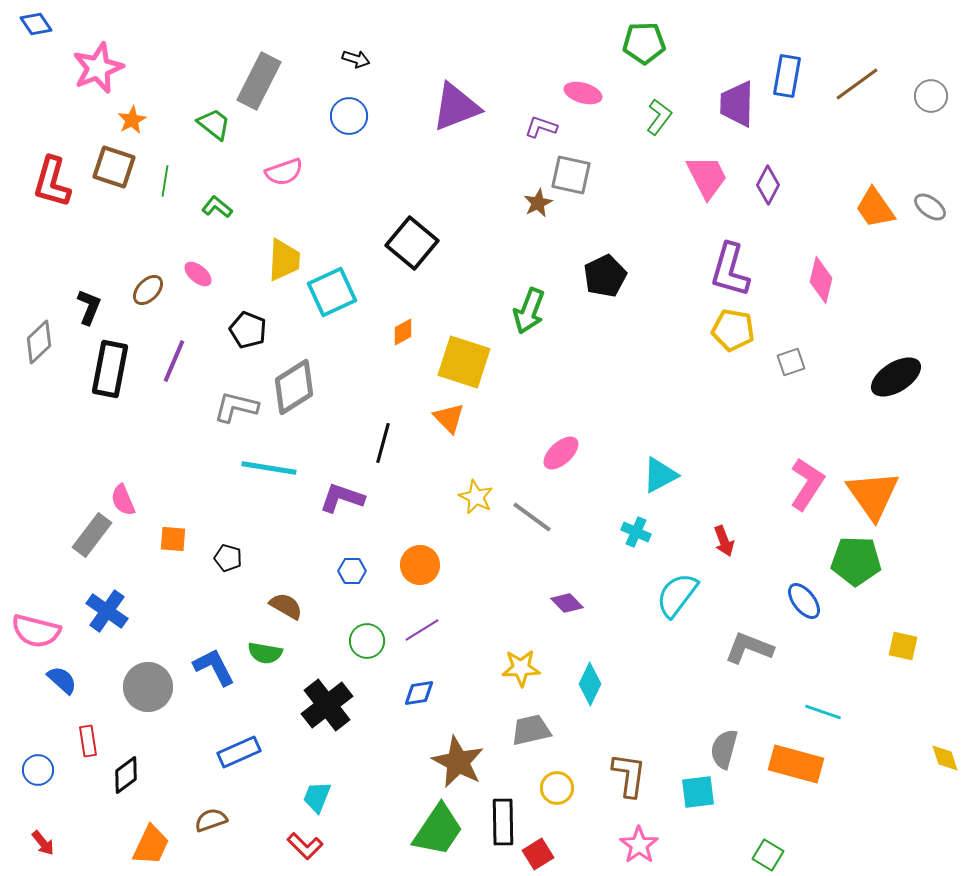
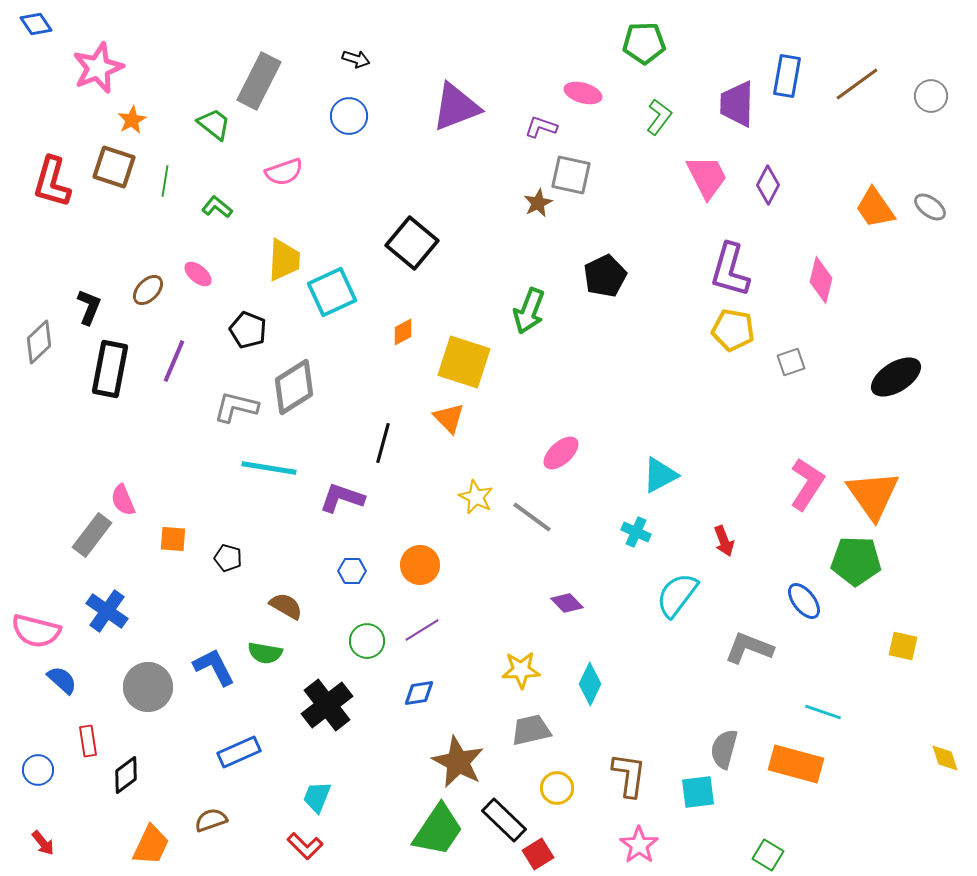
yellow star at (521, 668): moved 2 px down
black rectangle at (503, 822): moved 1 px right, 2 px up; rotated 45 degrees counterclockwise
